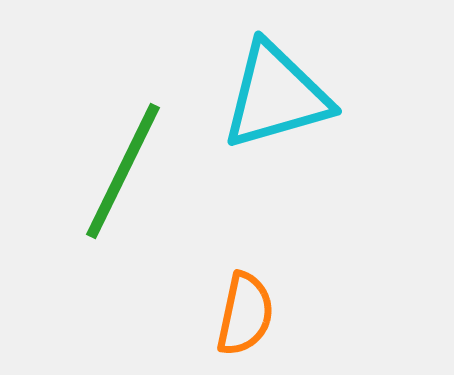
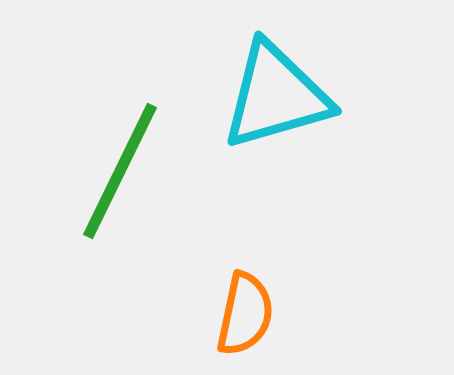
green line: moved 3 px left
